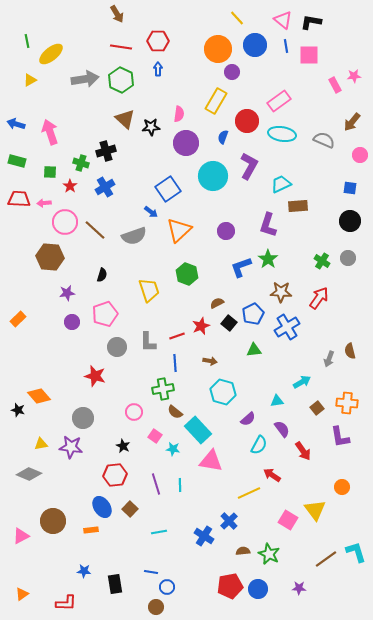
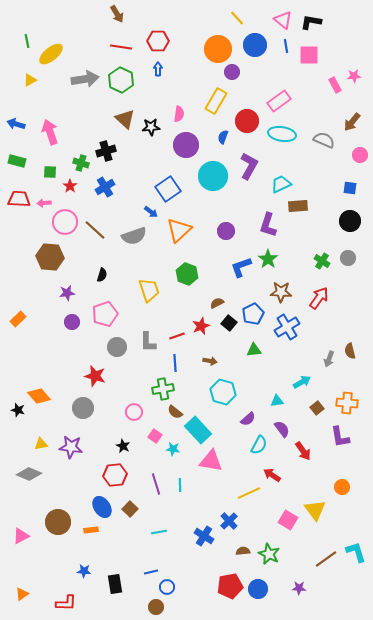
purple circle at (186, 143): moved 2 px down
gray circle at (83, 418): moved 10 px up
brown circle at (53, 521): moved 5 px right, 1 px down
blue line at (151, 572): rotated 24 degrees counterclockwise
